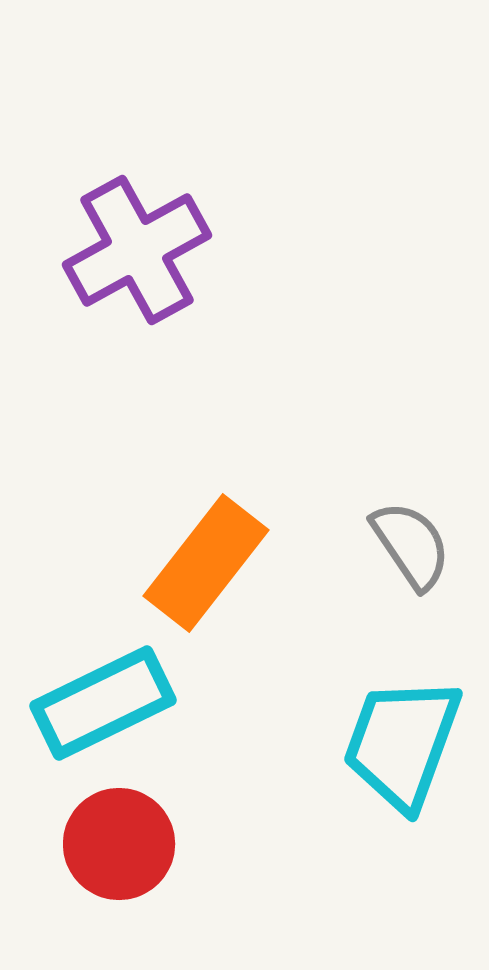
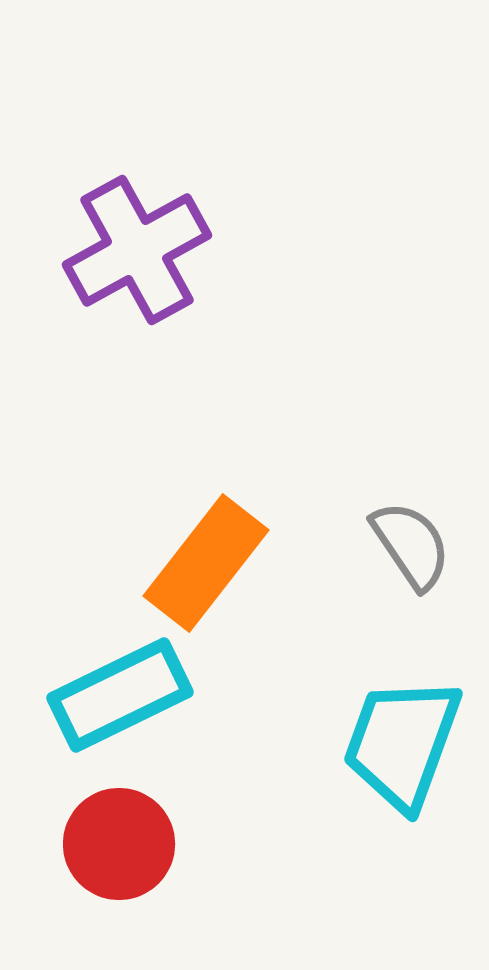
cyan rectangle: moved 17 px right, 8 px up
